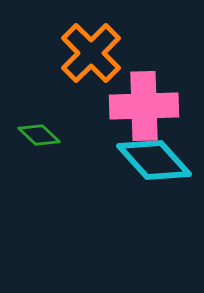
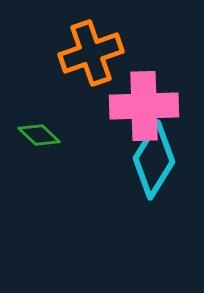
orange cross: rotated 26 degrees clockwise
cyan diamond: rotated 74 degrees clockwise
